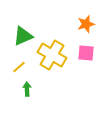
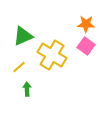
orange star: rotated 18 degrees clockwise
pink square: moved 7 px up; rotated 30 degrees clockwise
